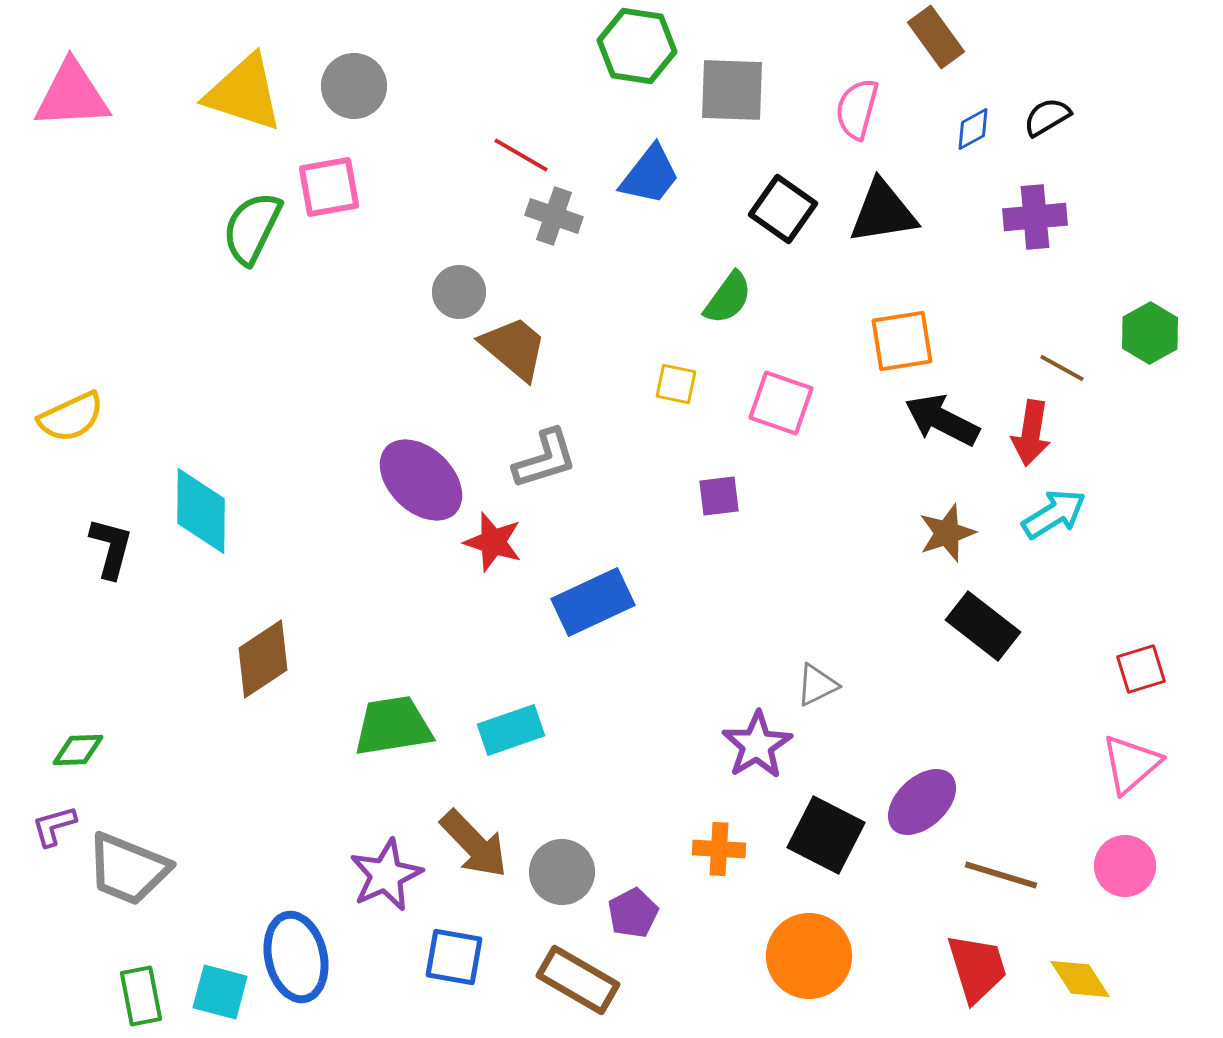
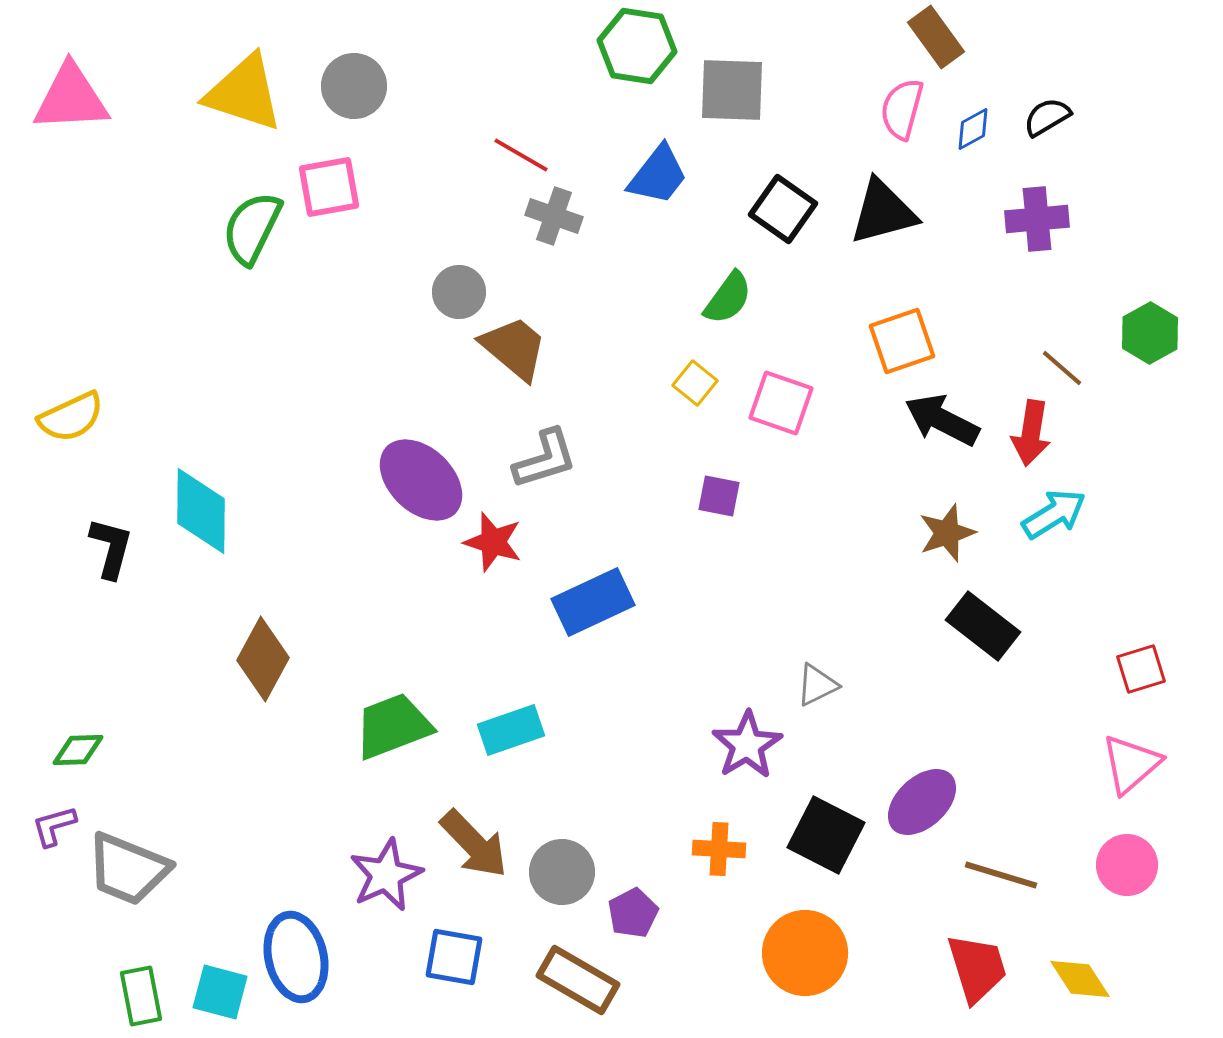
pink triangle at (72, 95): moved 1 px left, 3 px down
pink semicircle at (857, 109): moved 45 px right
blue trapezoid at (650, 175): moved 8 px right
black triangle at (883, 212): rotated 6 degrees counterclockwise
purple cross at (1035, 217): moved 2 px right, 2 px down
orange square at (902, 341): rotated 10 degrees counterclockwise
brown line at (1062, 368): rotated 12 degrees clockwise
yellow square at (676, 384): moved 19 px right, 1 px up; rotated 27 degrees clockwise
purple square at (719, 496): rotated 18 degrees clockwise
brown diamond at (263, 659): rotated 28 degrees counterclockwise
green trapezoid at (393, 726): rotated 12 degrees counterclockwise
purple star at (757, 745): moved 10 px left
pink circle at (1125, 866): moved 2 px right, 1 px up
orange circle at (809, 956): moved 4 px left, 3 px up
